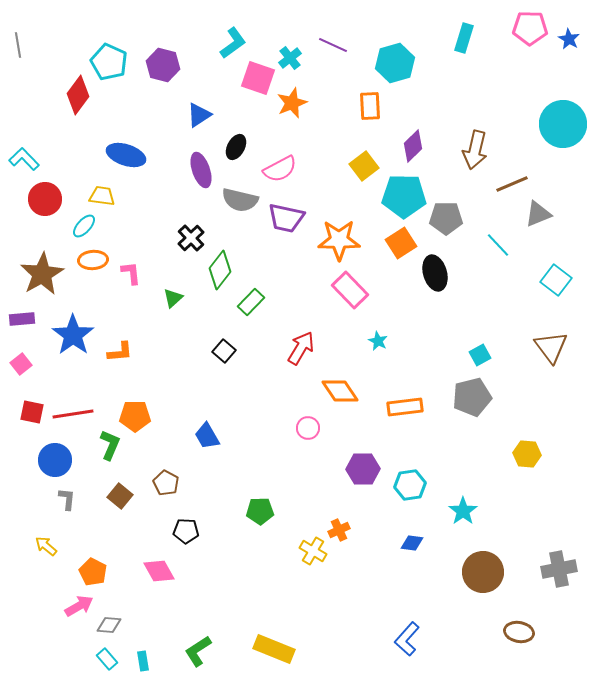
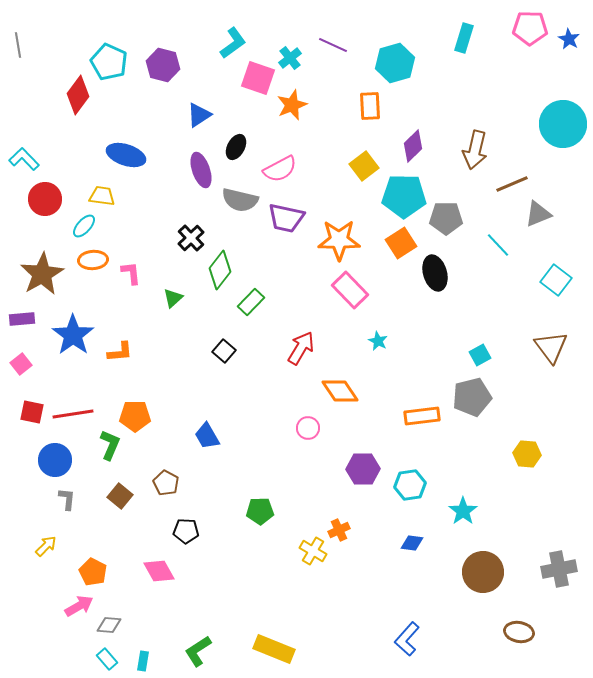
orange star at (292, 103): moved 2 px down
orange rectangle at (405, 407): moved 17 px right, 9 px down
yellow arrow at (46, 546): rotated 95 degrees clockwise
cyan rectangle at (143, 661): rotated 18 degrees clockwise
